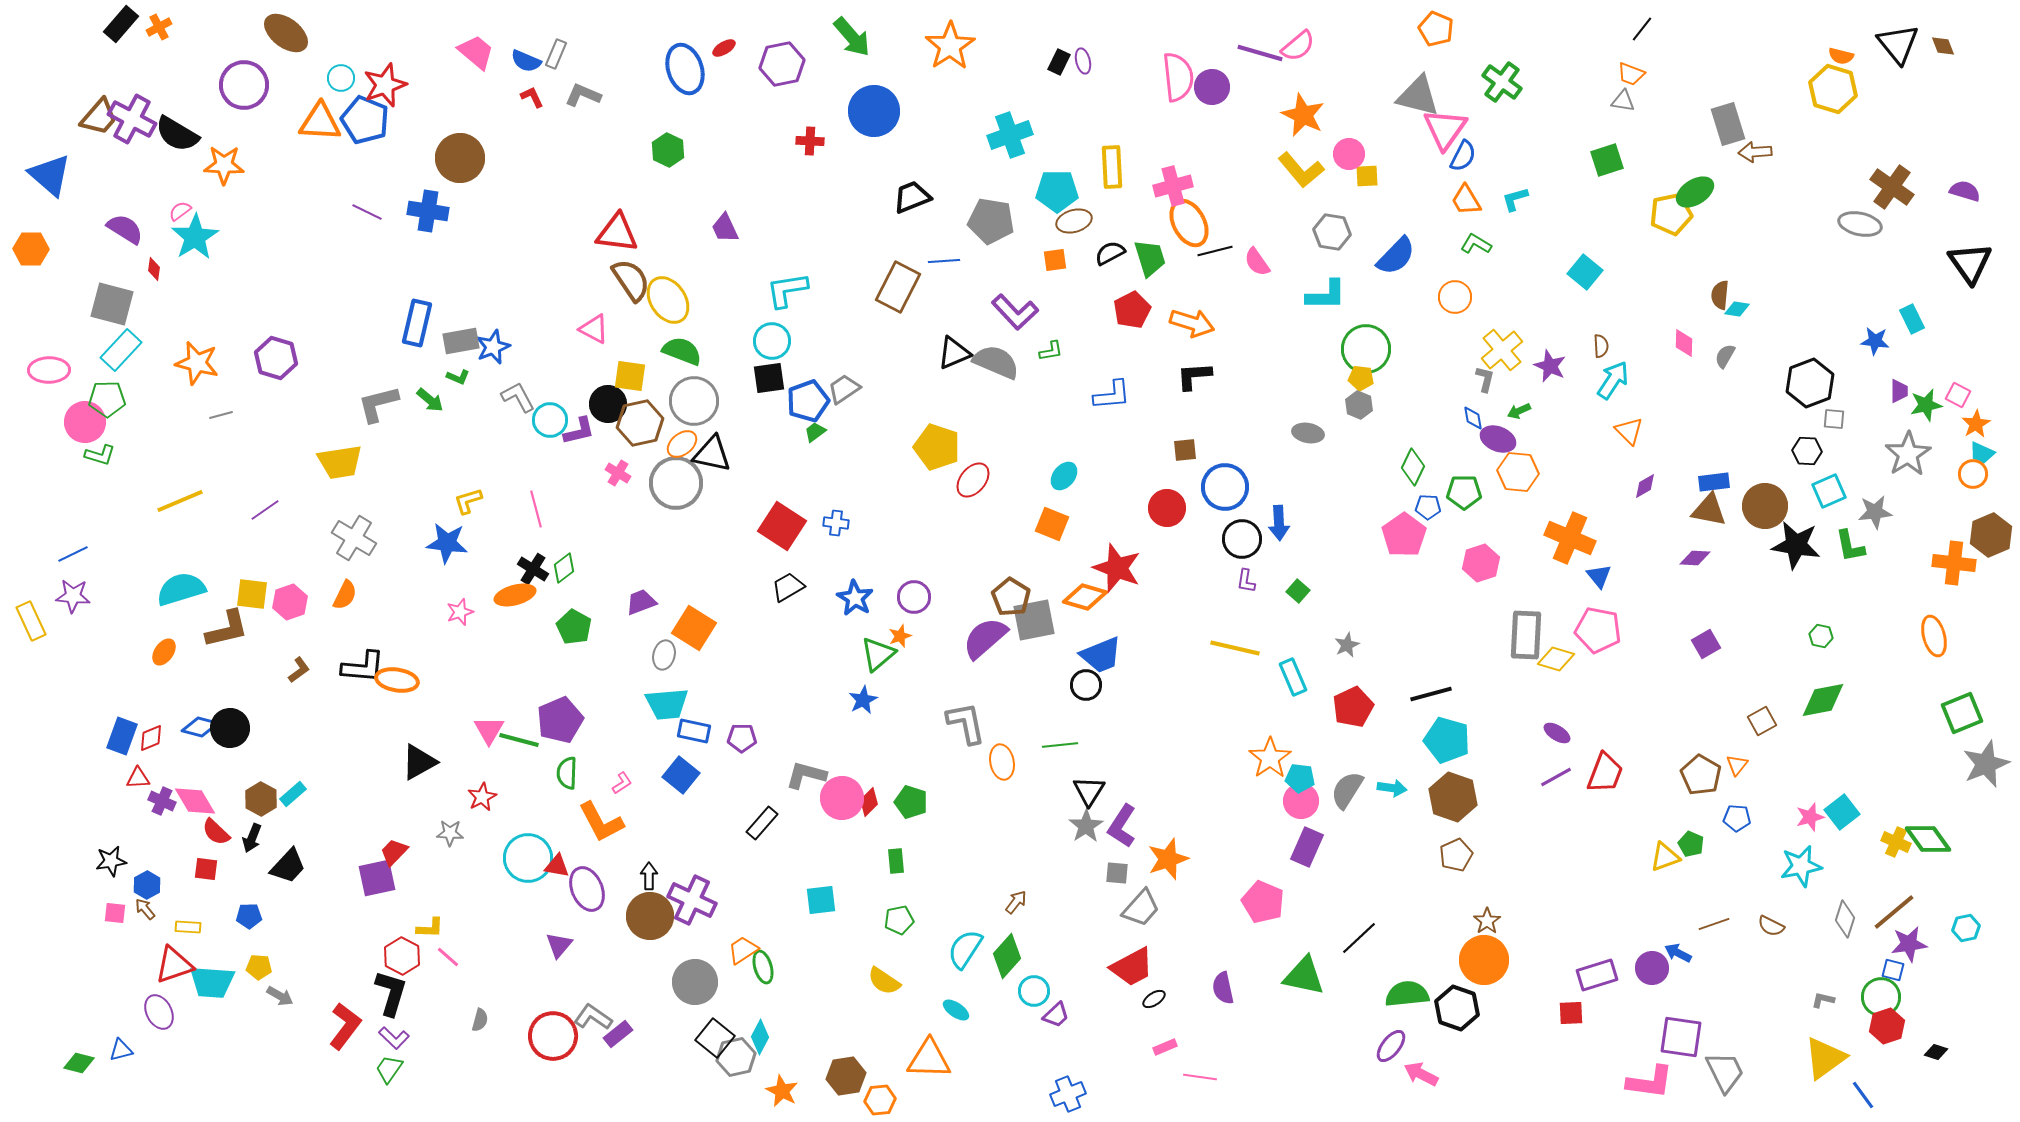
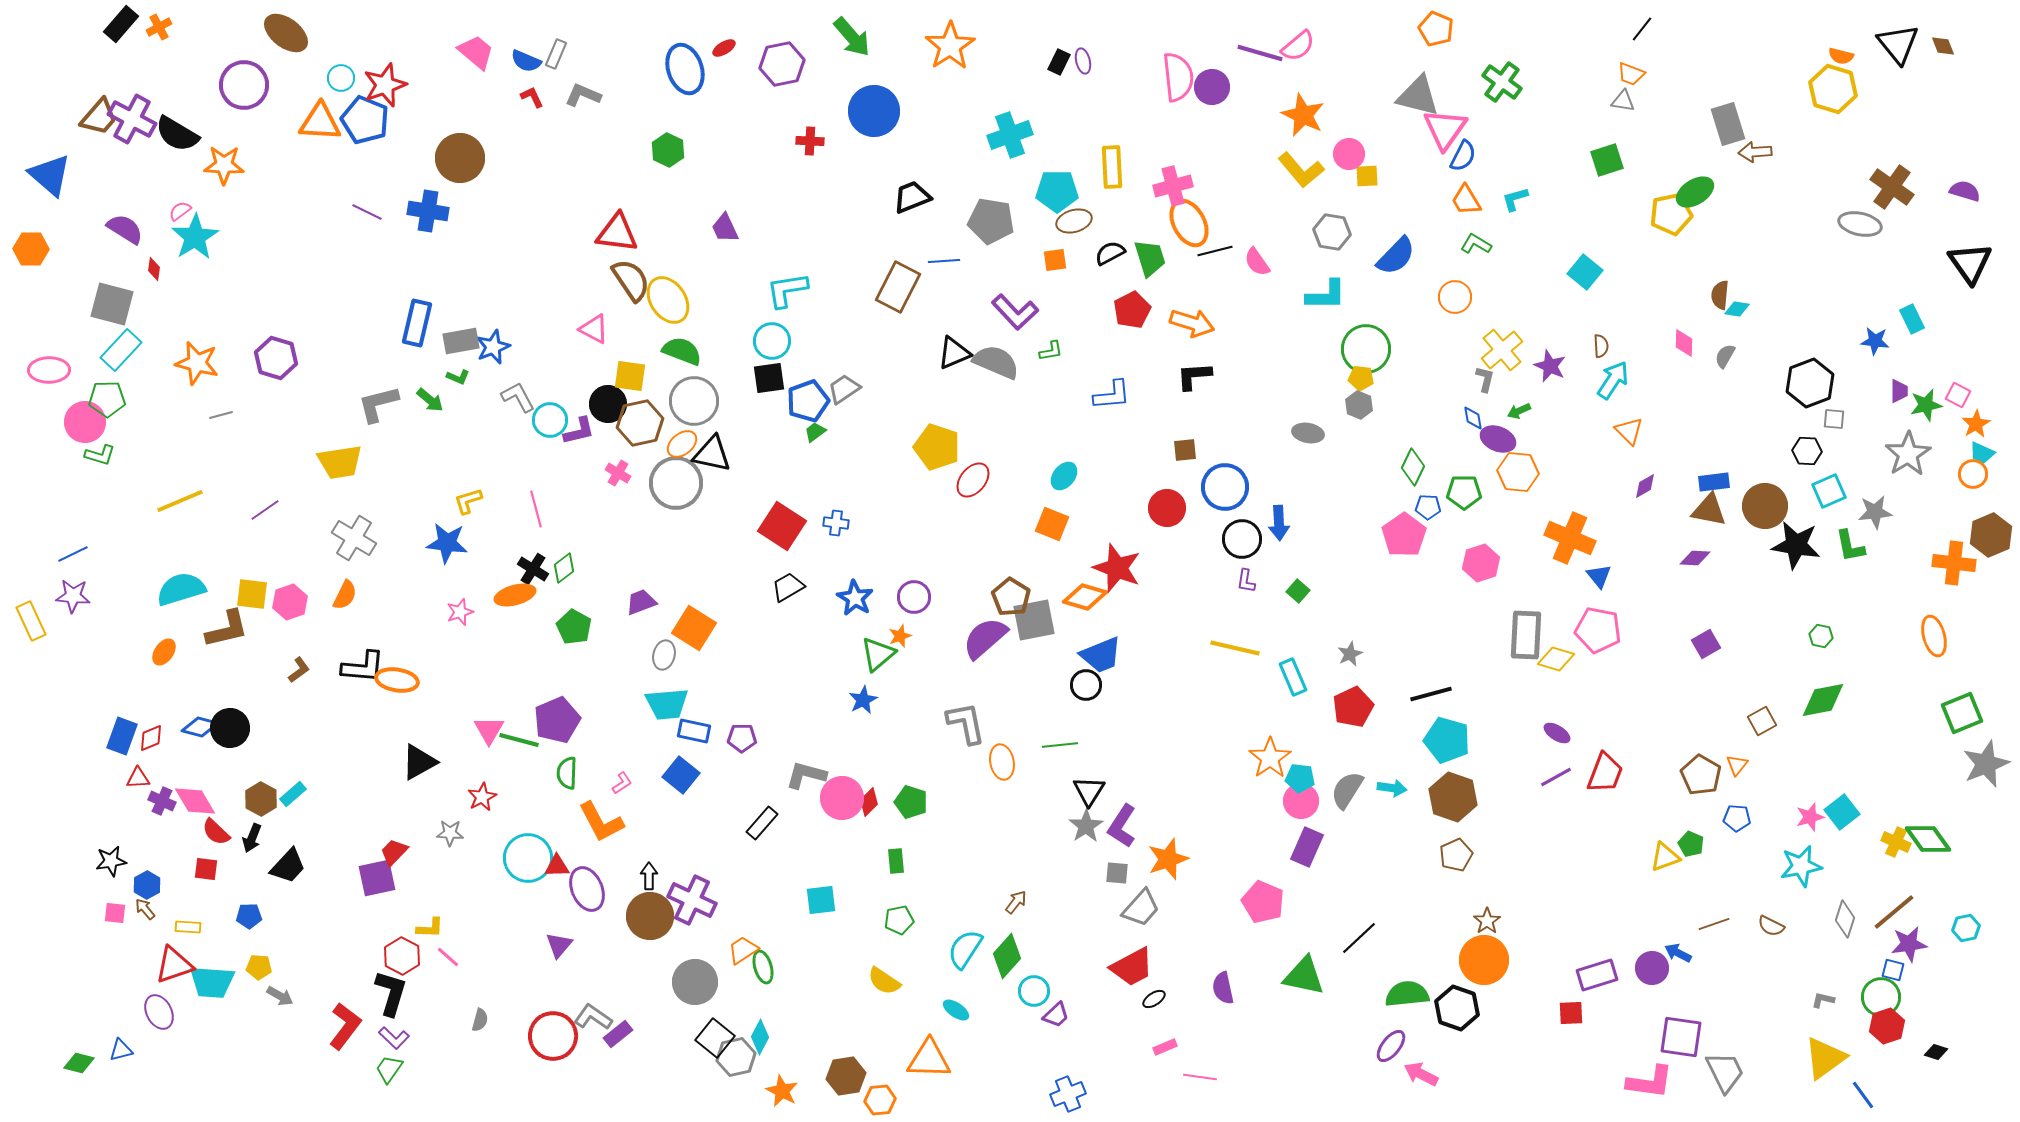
gray star at (1347, 645): moved 3 px right, 9 px down
purple pentagon at (560, 720): moved 3 px left
red triangle at (557, 866): rotated 12 degrees counterclockwise
